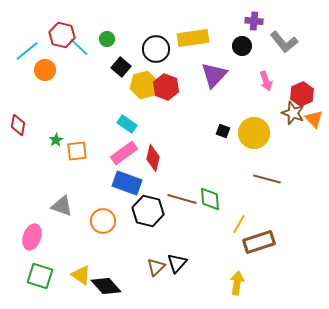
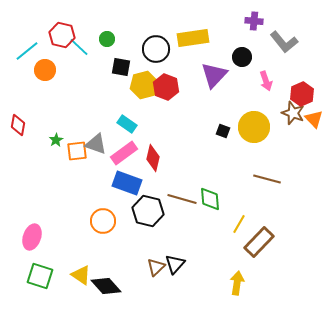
black circle at (242, 46): moved 11 px down
black square at (121, 67): rotated 30 degrees counterclockwise
yellow circle at (254, 133): moved 6 px up
gray triangle at (62, 206): moved 34 px right, 62 px up
brown rectangle at (259, 242): rotated 28 degrees counterclockwise
black triangle at (177, 263): moved 2 px left, 1 px down
